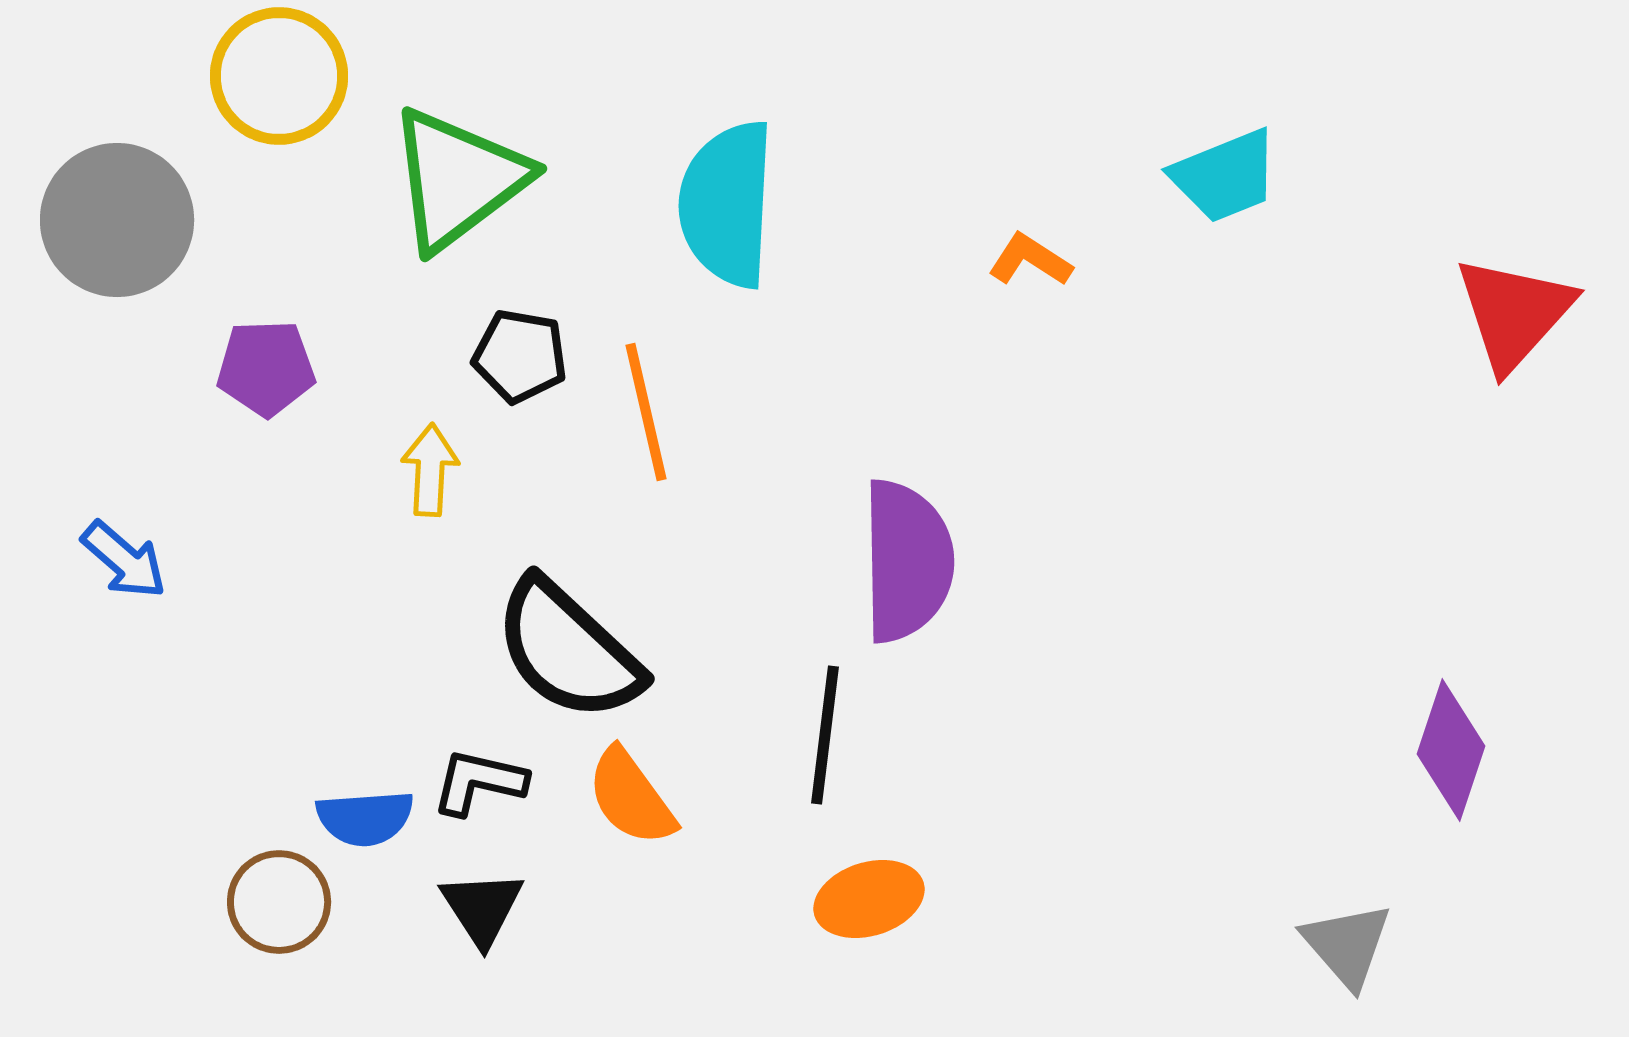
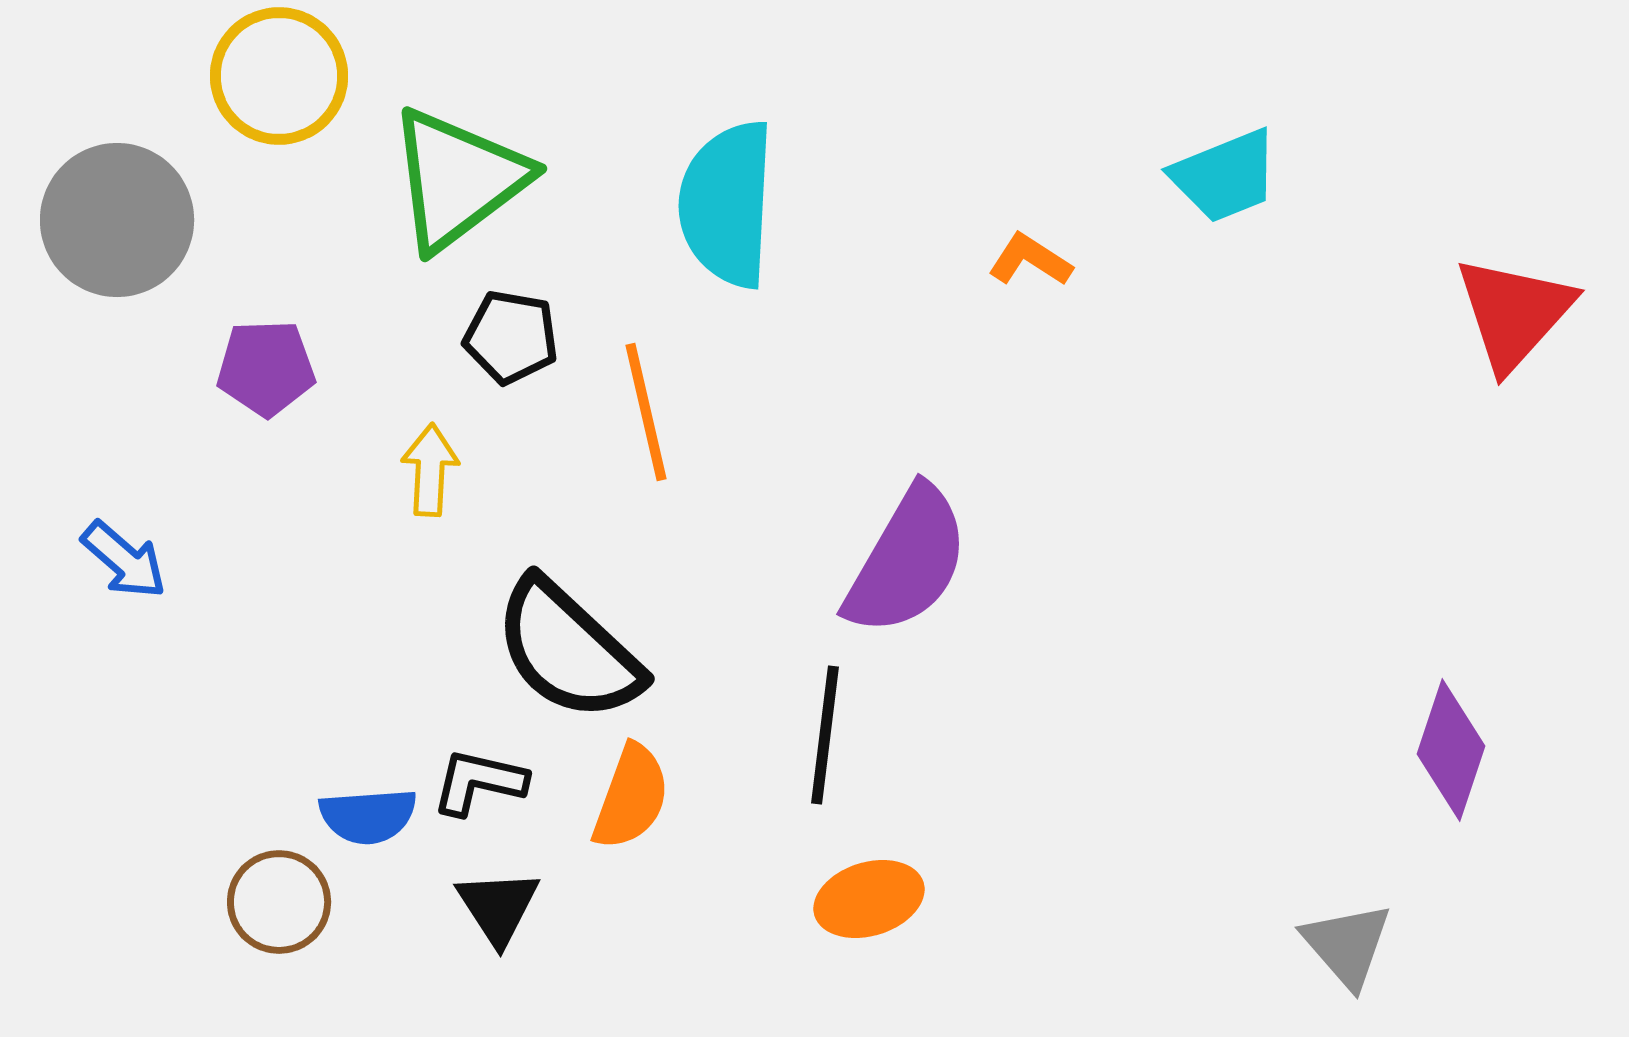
black pentagon: moved 9 px left, 19 px up
purple semicircle: rotated 31 degrees clockwise
orange semicircle: rotated 124 degrees counterclockwise
blue semicircle: moved 3 px right, 2 px up
black triangle: moved 16 px right, 1 px up
